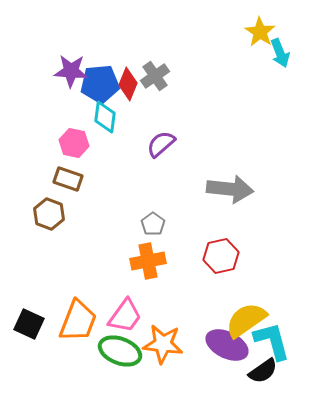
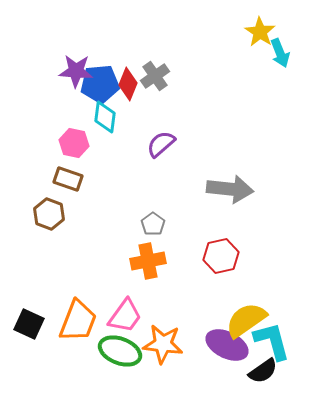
purple star: moved 5 px right
